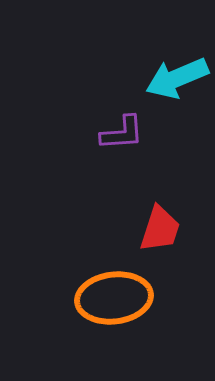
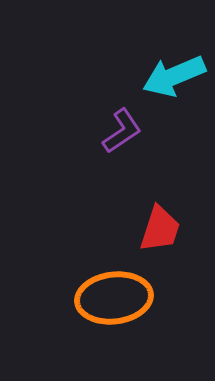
cyan arrow: moved 3 px left, 2 px up
purple L-shape: moved 2 px up; rotated 30 degrees counterclockwise
